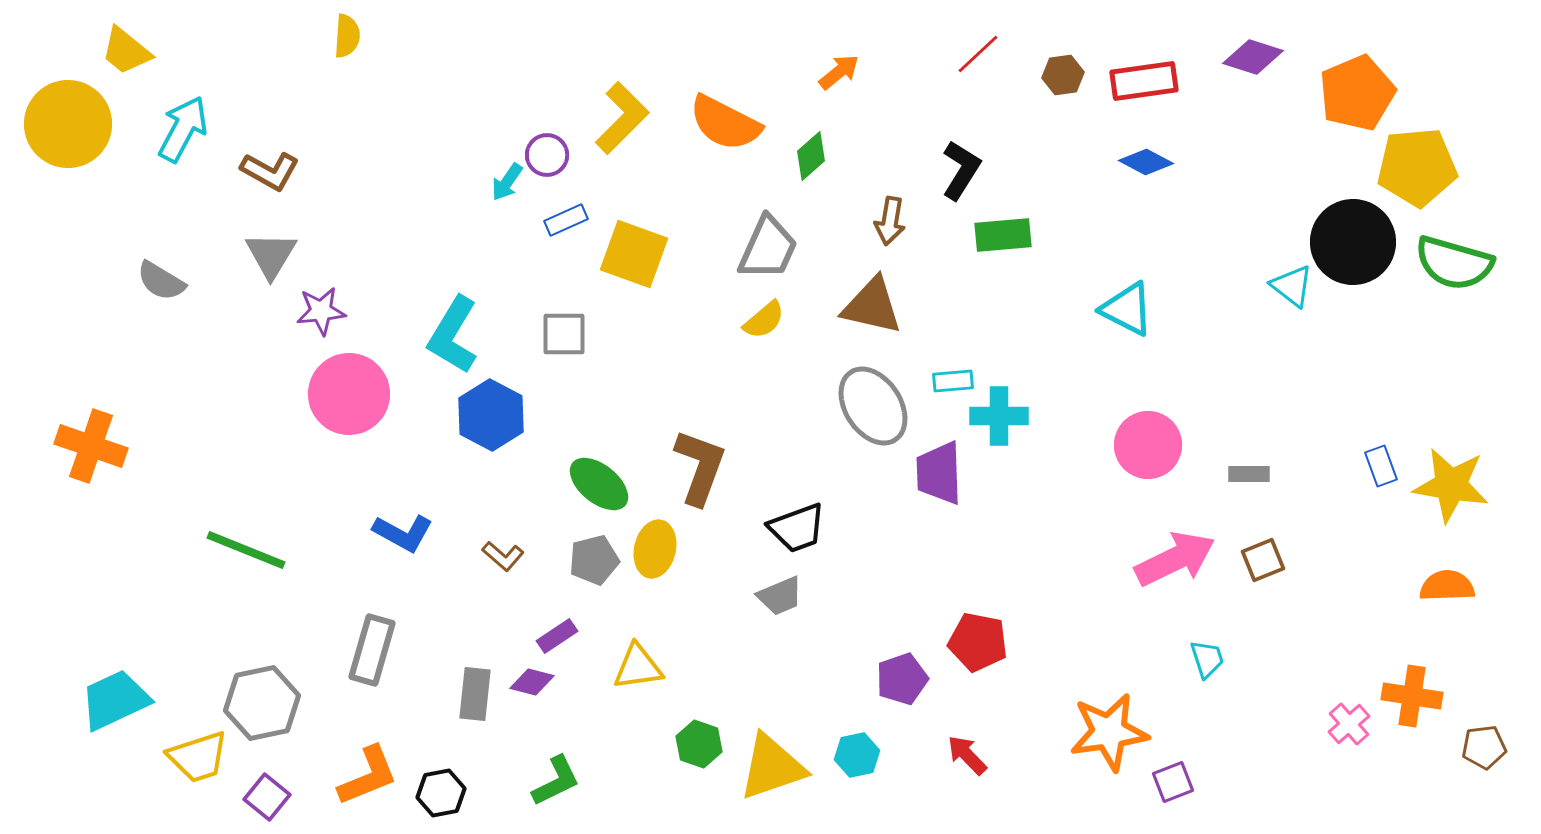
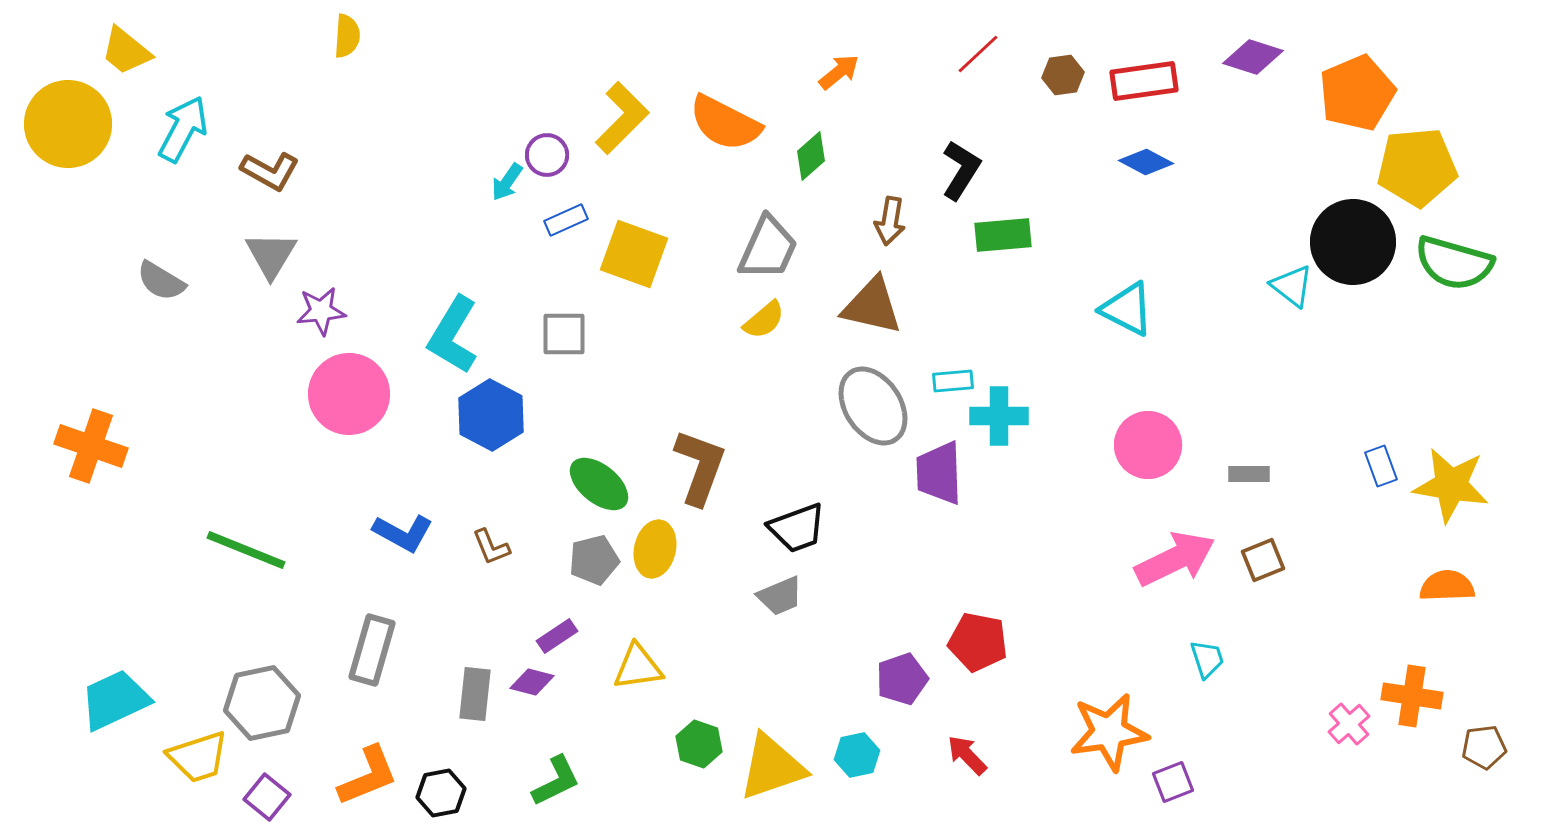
brown L-shape at (503, 556): moved 12 px left, 9 px up; rotated 27 degrees clockwise
